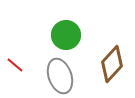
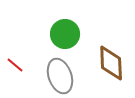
green circle: moved 1 px left, 1 px up
brown diamond: moved 1 px left, 1 px up; rotated 45 degrees counterclockwise
